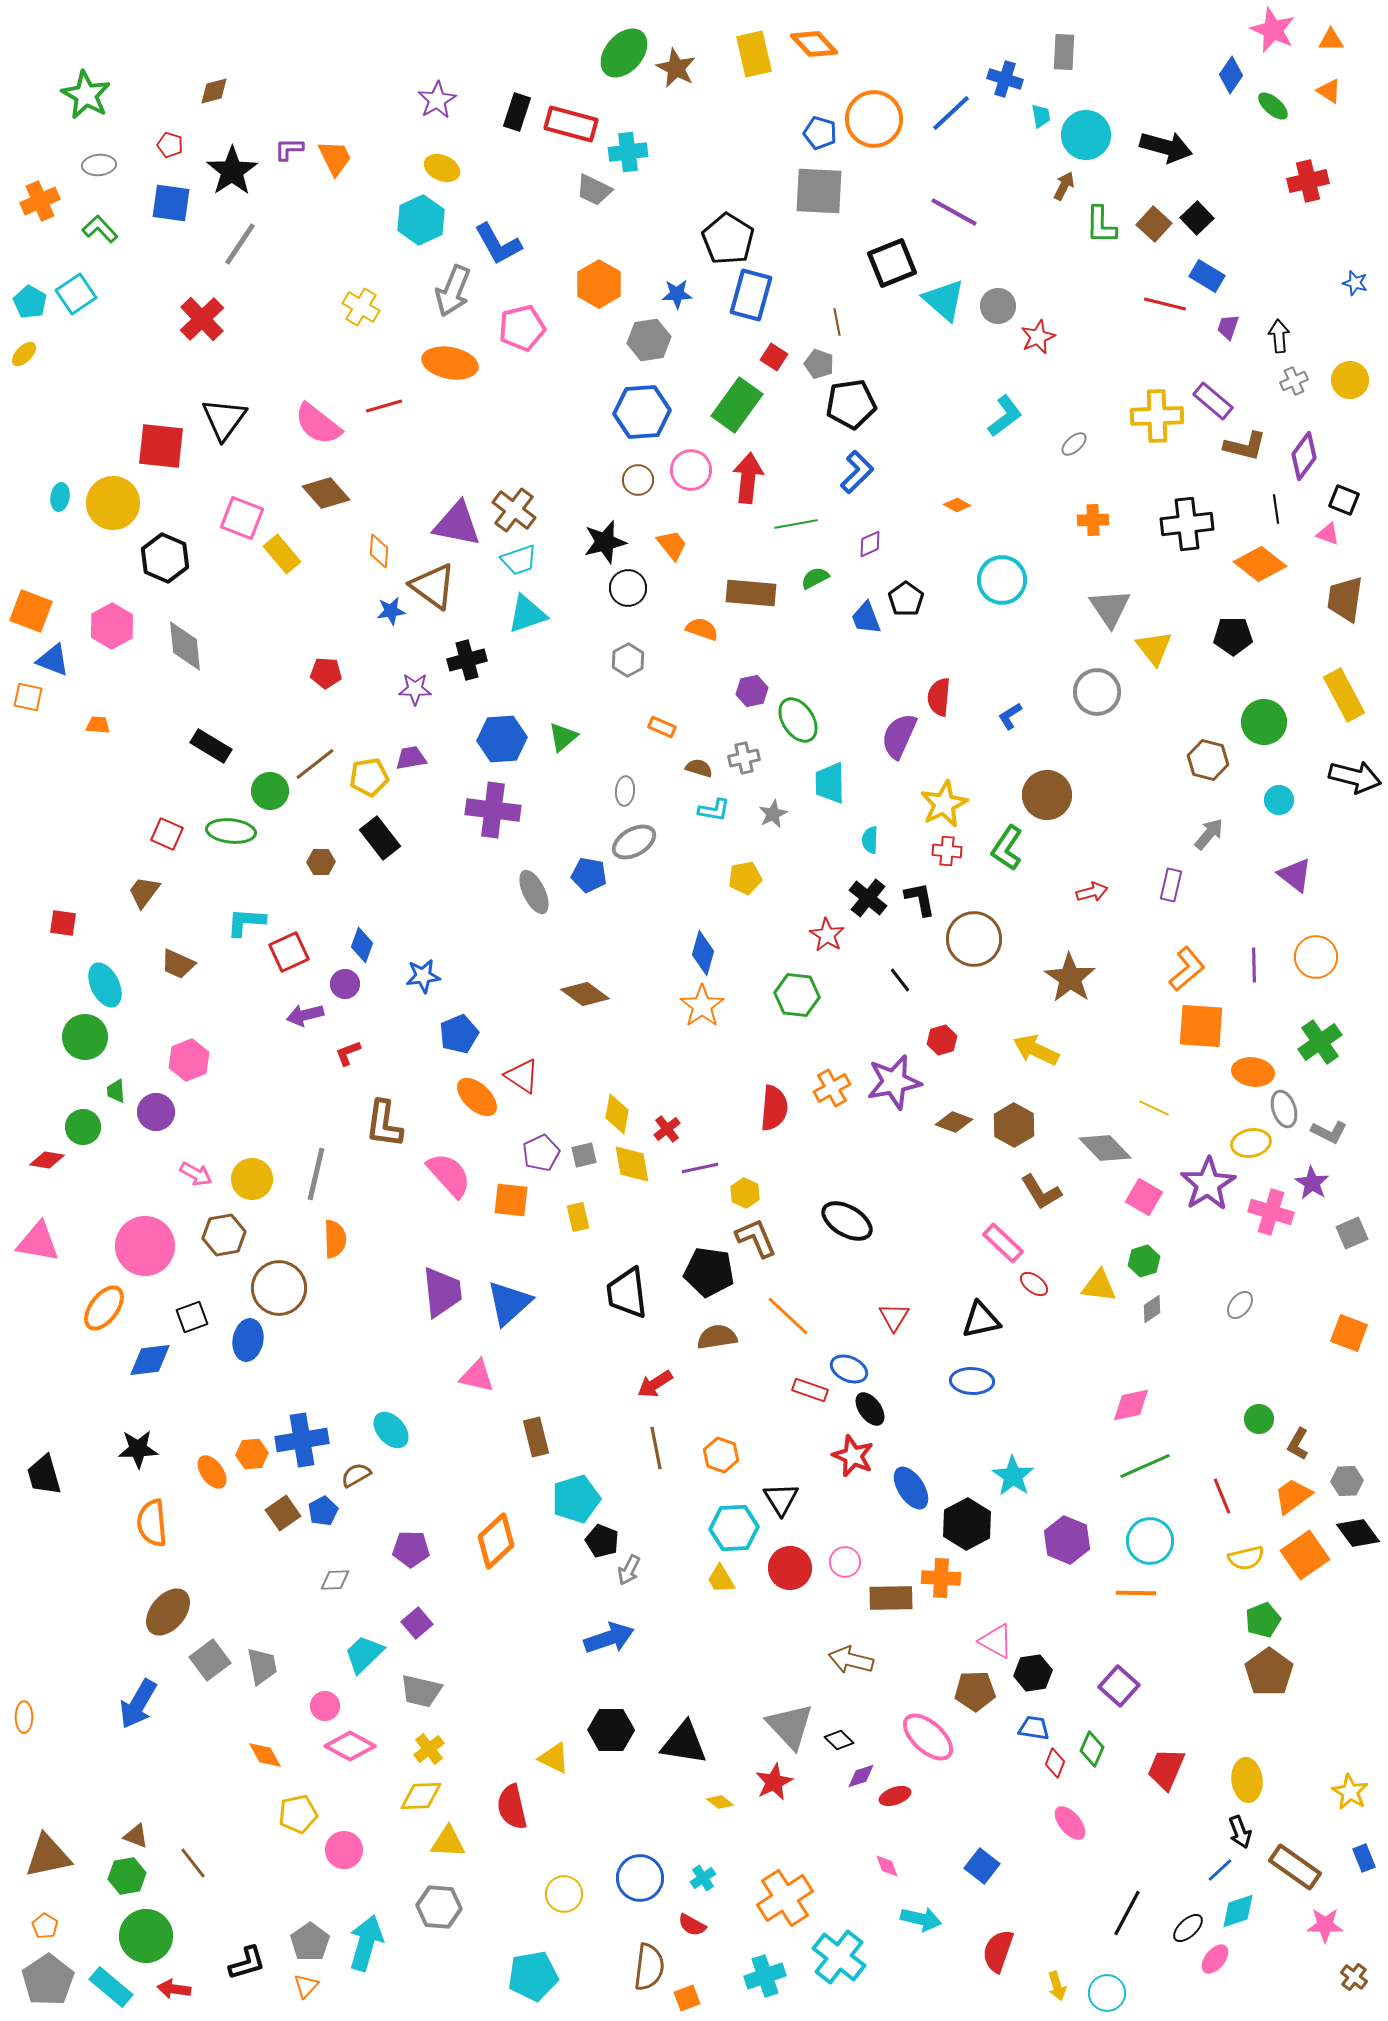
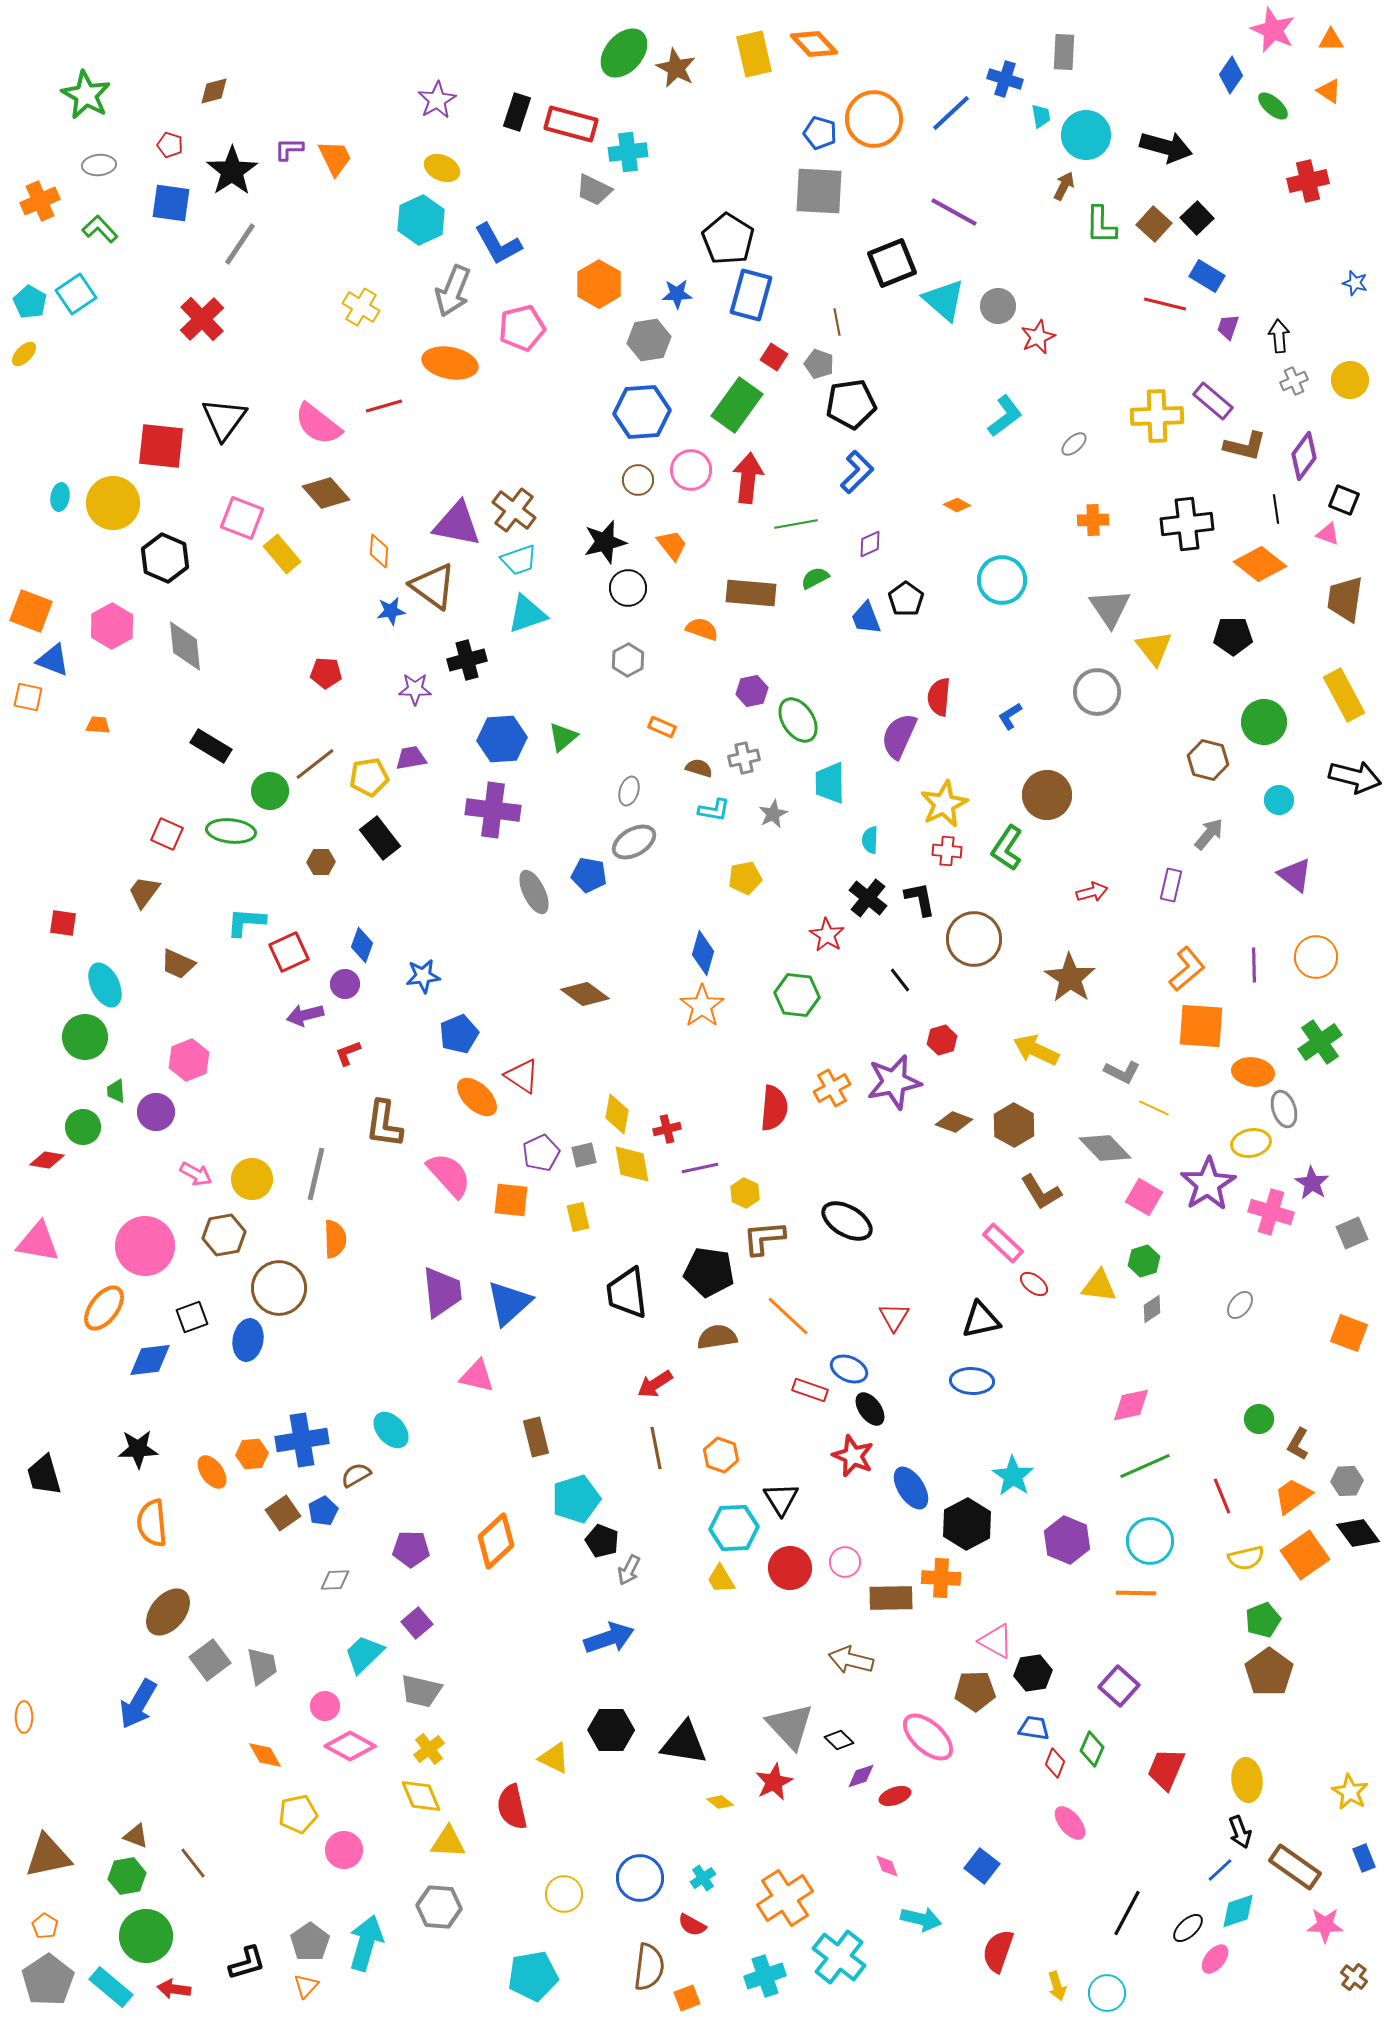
gray ellipse at (625, 791): moved 4 px right; rotated 12 degrees clockwise
red cross at (667, 1129): rotated 24 degrees clockwise
gray L-shape at (1329, 1132): moved 207 px left, 60 px up
brown L-shape at (756, 1238): moved 8 px right; rotated 72 degrees counterclockwise
yellow diamond at (421, 1796): rotated 69 degrees clockwise
